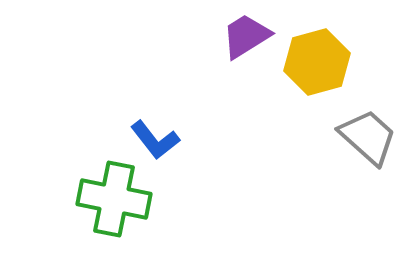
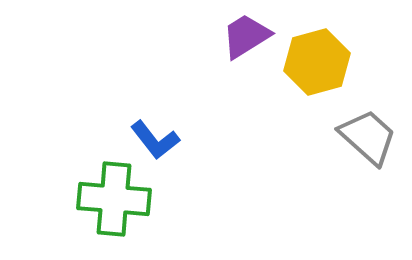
green cross: rotated 6 degrees counterclockwise
